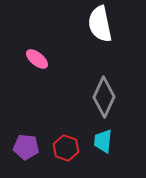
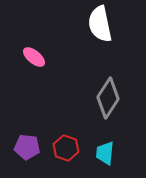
pink ellipse: moved 3 px left, 2 px up
gray diamond: moved 4 px right, 1 px down; rotated 9 degrees clockwise
cyan trapezoid: moved 2 px right, 12 px down
purple pentagon: moved 1 px right
